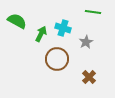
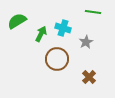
green semicircle: rotated 60 degrees counterclockwise
